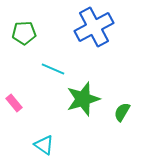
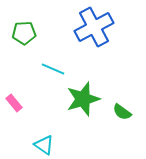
green semicircle: rotated 84 degrees counterclockwise
